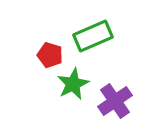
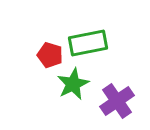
green rectangle: moved 5 px left, 7 px down; rotated 12 degrees clockwise
purple cross: moved 2 px right
